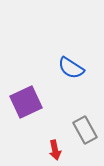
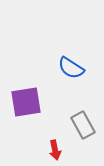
purple square: rotated 16 degrees clockwise
gray rectangle: moved 2 px left, 5 px up
